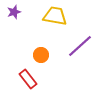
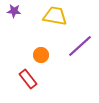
purple star: moved 1 px up; rotated 24 degrees clockwise
